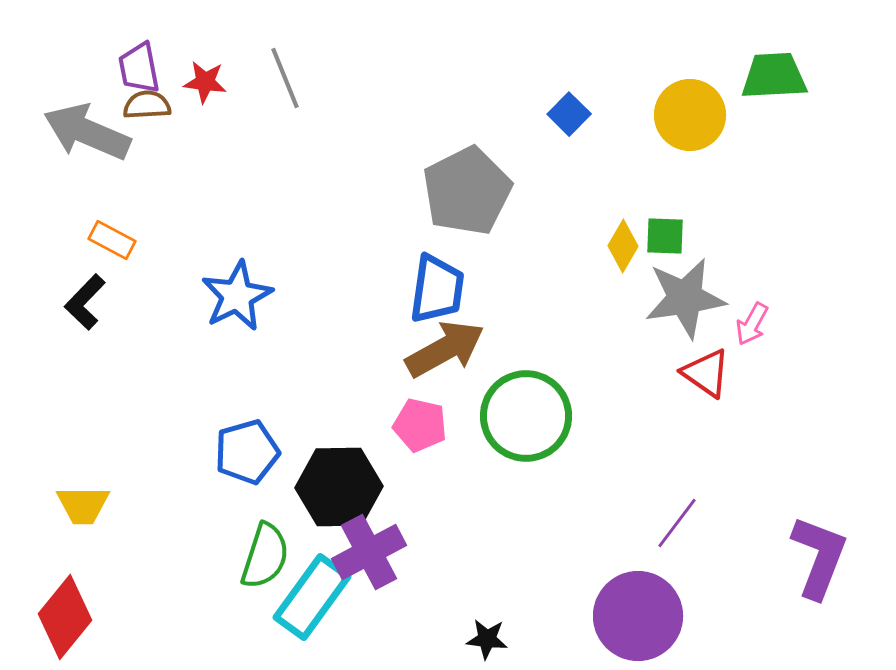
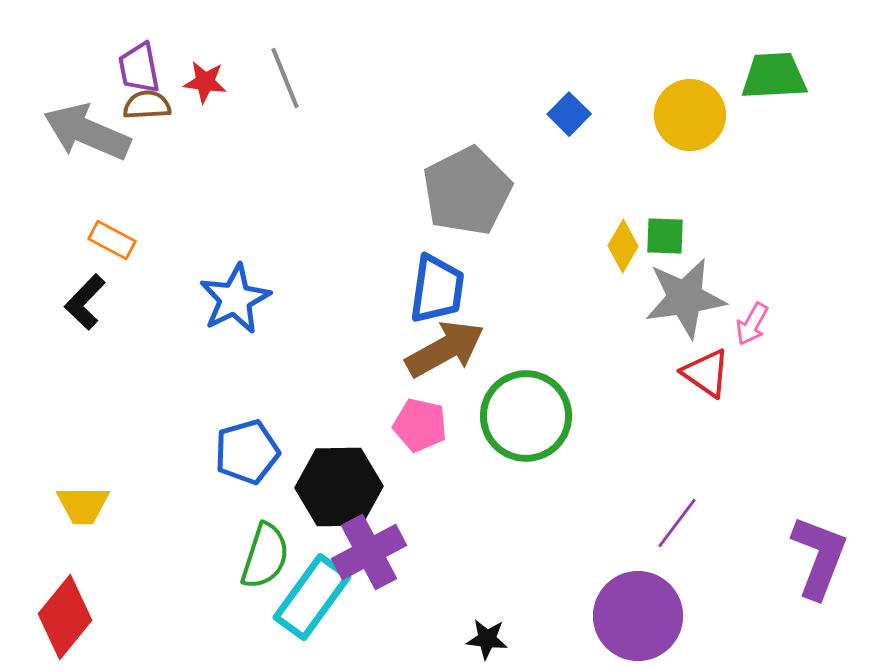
blue star: moved 2 px left, 3 px down
